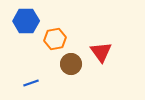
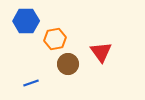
brown circle: moved 3 px left
